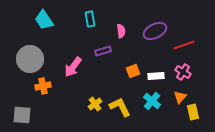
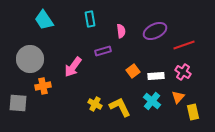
orange square: rotated 16 degrees counterclockwise
orange triangle: moved 2 px left
yellow cross: rotated 24 degrees counterclockwise
gray square: moved 4 px left, 12 px up
